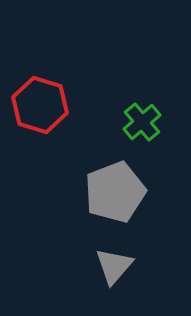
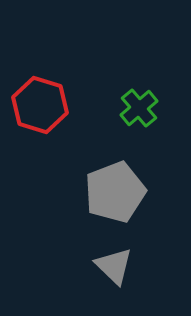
green cross: moved 3 px left, 14 px up
gray triangle: rotated 27 degrees counterclockwise
